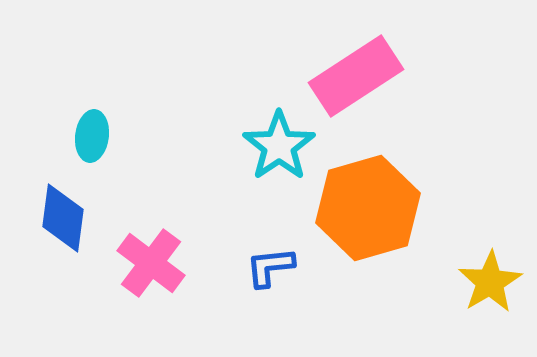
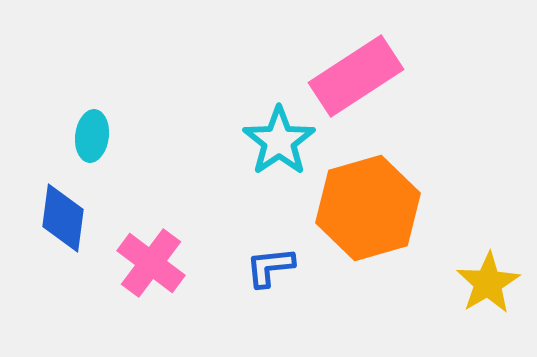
cyan star: moved 5 px up
yellow star: moved 2 px left, 1 px down
